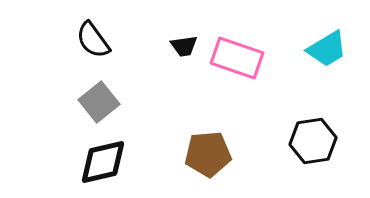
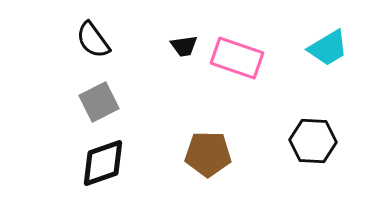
cyan trapezoid: moved 1 px right, 1 px up
gray square: rotated 12 degrees clockwise
black hexagon: rotated 12 degrees clockwise
brown pentagon: rotated 6 degrees clockwise
black diamond: moved 1 px down; rotated 6 degrees counterclockwise
